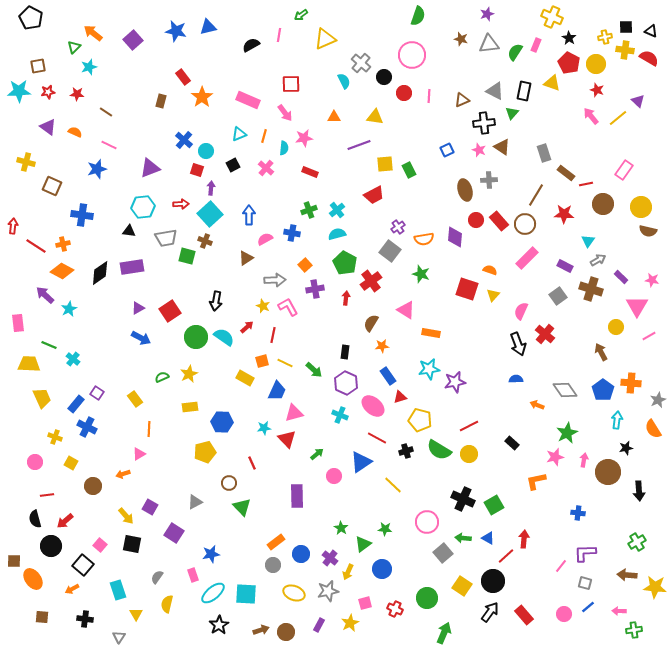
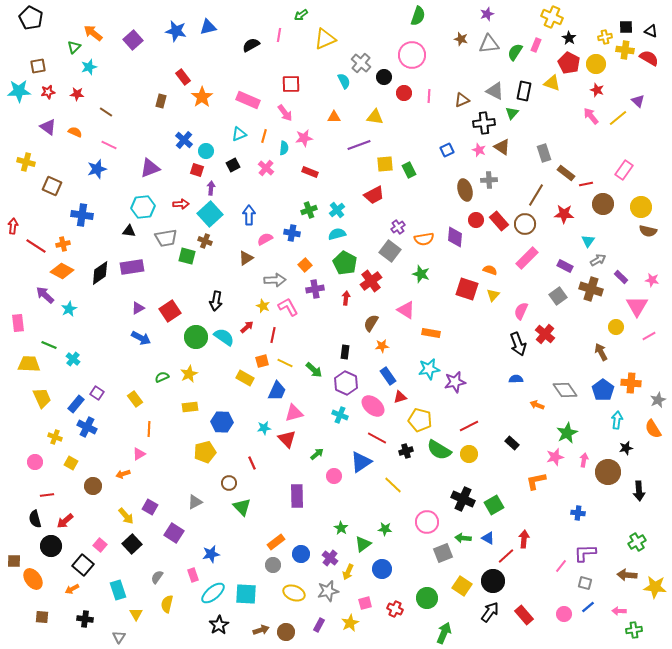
black square at (132, 544): rotated 36 degrees clockwise
gray square at (443, 553): rotated 18 degrees clockwise
